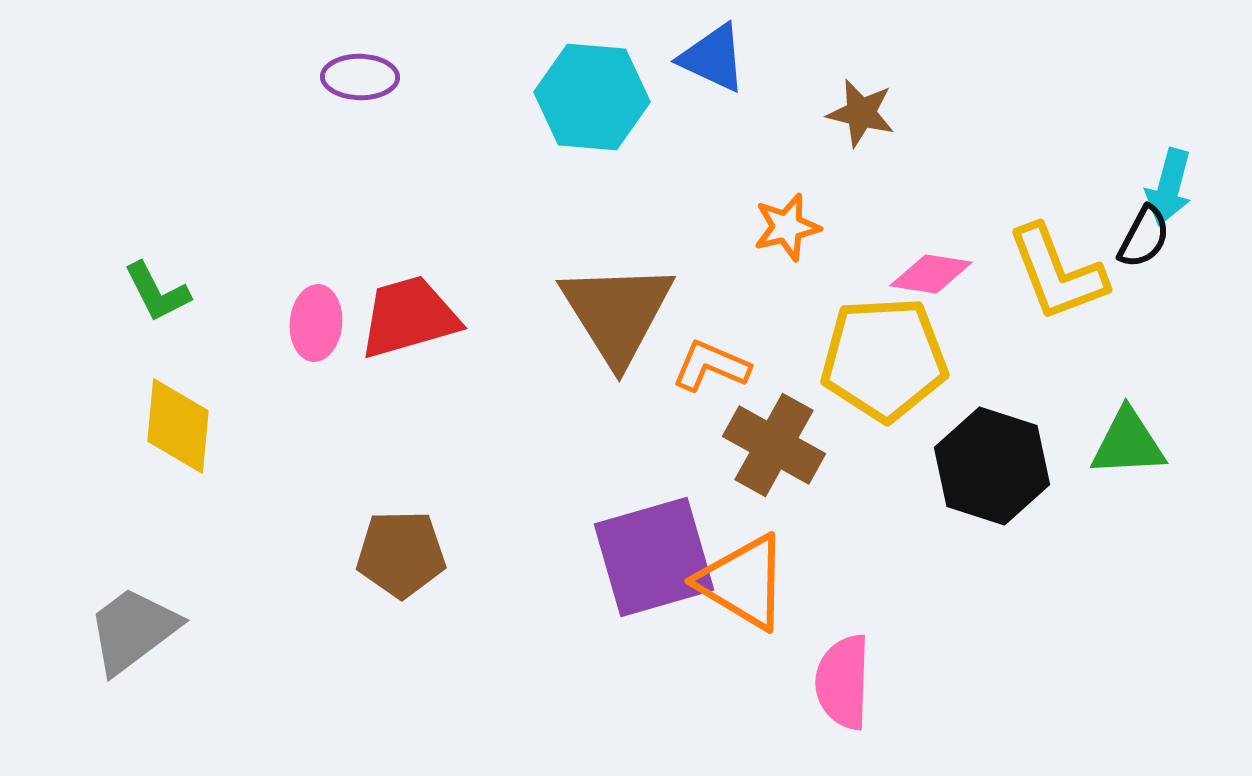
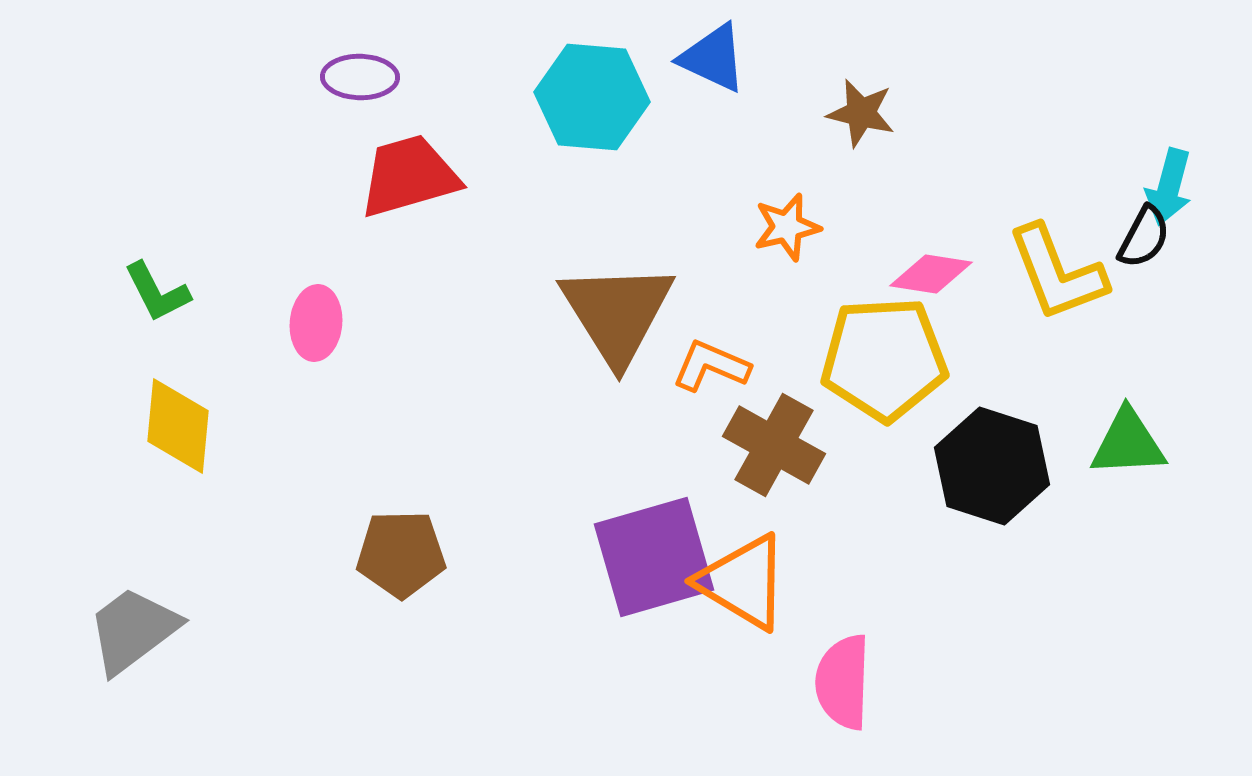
red trapezoid: moved 141 px up
